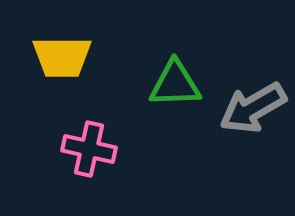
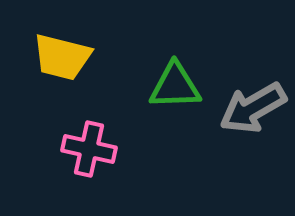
yellow trapezoid: rotated 14 degrees clockwise
green triangle: moved 2 px down
